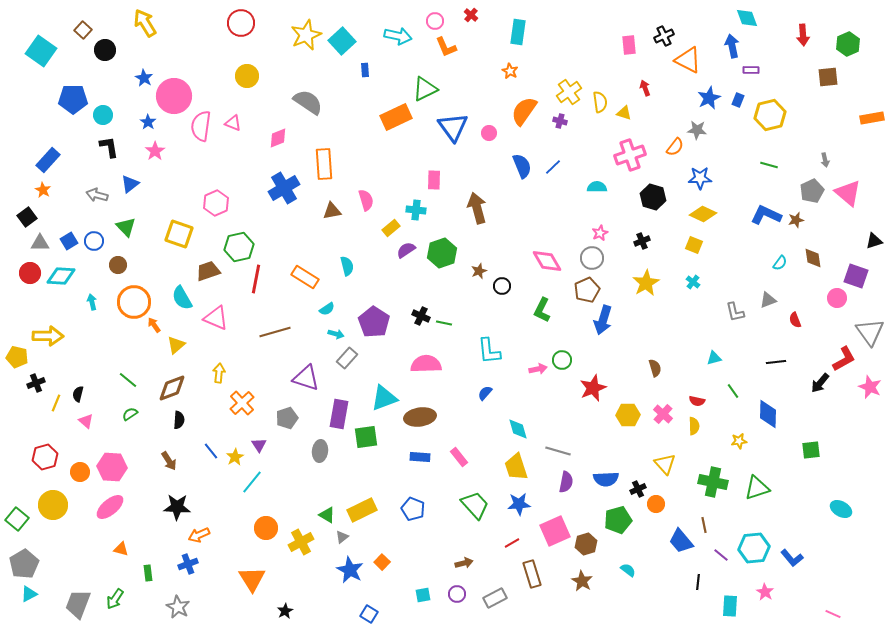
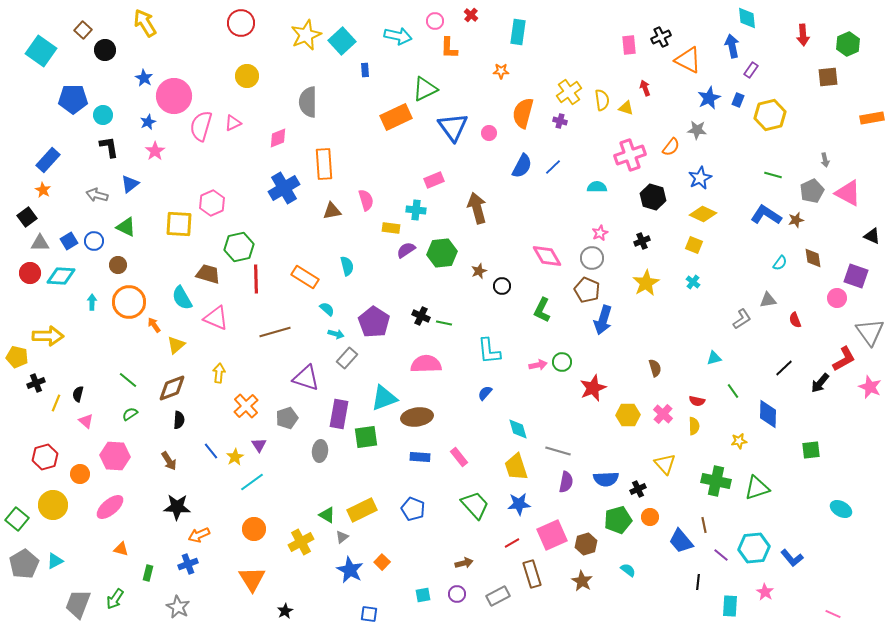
cyan diamond at (747, 18): rotated 15 degrees clockwise
black cross at (664, 36): moved 3 px left, 1 px down
orange L-shape at (446, 47): moved 3 px right, 1 px down; rotated 25 degrees clockwise
purple rectangle at (751, 70): rotated 56 degrees counterclockwise
orange star at (510, 71): moved 9 px left; rotated 28 degrees counterclockwise
gray semicircle at (308, 102): rotated 124 degrees counterclockwise
yellow semicircle at (600, 102): moved 2 px right, 2 px up
orange semicircle at (524, 111): moved 1 px left, 2 px down; rotated 20 degrees counterclockwise
yellow triangle at (624, 113): moved 2 px right, 5 px up
blue star at (148, 122): rotated 14 degrees clockwise
pink triangle at (233, 123): rotated 48 degrees counterclockwise
pink semicircle at (201, 126): rotated 8 degrees clockwise
orange semicircle at (675, 147): moved 4 px left
green line at (769, 165): moved 4 px right, 10 px down
blue semicircle at (522, 166): rotated 50 degrees clockwise
blue star at (700, 178): rotated 25 degrees counterclockwise
pink rectangle at (434, 180): rotated 66 degrees clockwise
pink triangle at (848, 193): rotated 12 degrees counterclockwise
pink hexagon at (216, 203): moved 4 px left
blue L-shape at (766, 215): rotated 8 degrees clockwise
green triangle at (126, 227): rotated 20 degrees counterclockwise
yellow rectangle at (391, 228): rotated 48 degrees clockwise
yellow square at (179, 234): moved 10 px up; rotated 16 degrees counterclockwise
black triangle at (874, 241): moved 2 px left, 5 px up; rotated 42 degrees clockwise
green hexagon at (442, 253): rotated 12 degrees clockwise
pink diamond at (547, 261): moved 5 px up
brown trapezoid at (208, 271): moved 3 px down; rotated 35 degrees clockwise
red line at (256, 279): rotated 12 degrees counterclockwise
brown pentagon at (587, 290): rotated 25 degrees counterclockwise
gray triangle at (768, 300): rotated 12 degrees clockwise
cyan arrow at (92, 302): rotated 14 degrees clockwise
orange circle at (134, 302): moved 5 px left
cyan semicircle at (327, 309): rotated 105 degrees counterclockwise
gray L-shape at (735, 312): moved 7 px right, 7 px down; rotated 110 degrees counterclockwise
green circle at (562, 360): moved 2 px down
black line at (776, 362): moved 8 px right, 6 px down; rotated 36 degrees counterclockwise
pink arrow at (538, 369): moved 4 px up
orange cross at (242, 403): moved 4 px right, 3 px down
brown ellipse at (420, 417): moved 3 px left
pink hexagon at (112, 467): moved 3 px right, 11 px up
orange circle at (80, 472): moved 2 px down
cyan line at (252, 482): rotated 15 degrees clockwise
green cross at (713, 482): moved 3 px right, 1 px up
orange circle at (656, 504): moved 6 px left, 13 px down
orange circle at (266, 528): moved 12 px left, 1 px down
pink square at (555, 531): moved 3 px left, 4 px down
green rectangle at (148, 573): rotated 21 degrees clockwise
cyan triangle at (29, 594): moved 26 px right, 33 px up
gray rectangle at (495, 598): moved 3 px right, 2 px up
blue square at (369, 614): rotated 24 degrees counterclockwise
